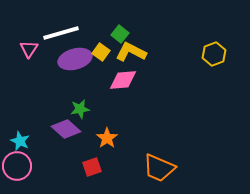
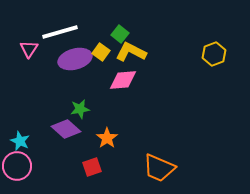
white line: moved 1 px left, 1 px up
